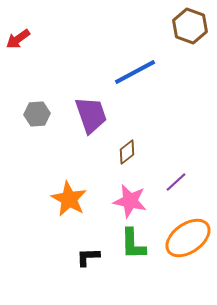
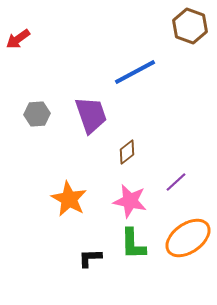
black L-shape: moved 2 px right, 1 px down
